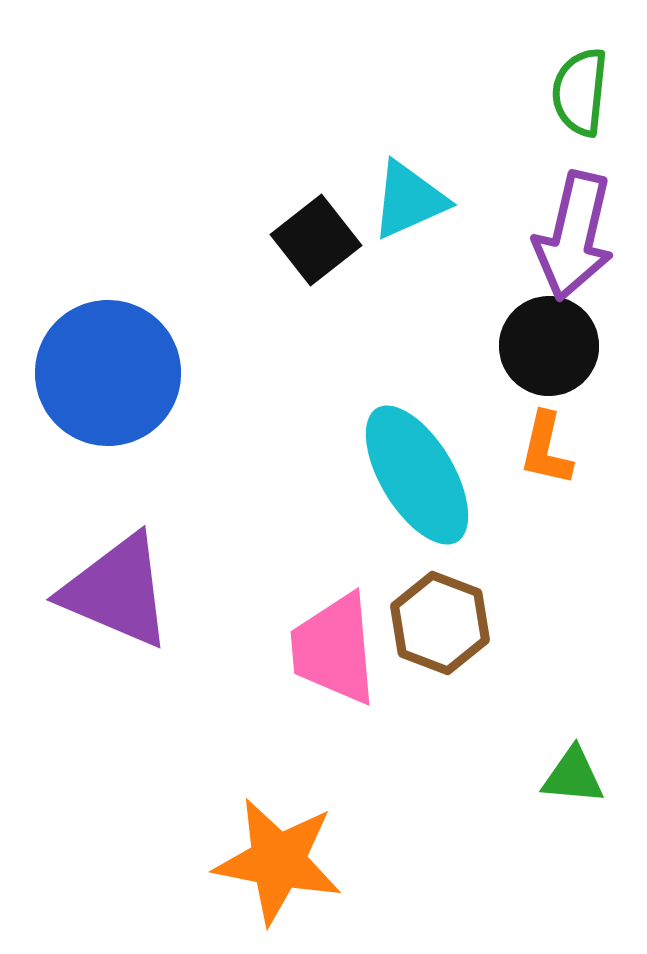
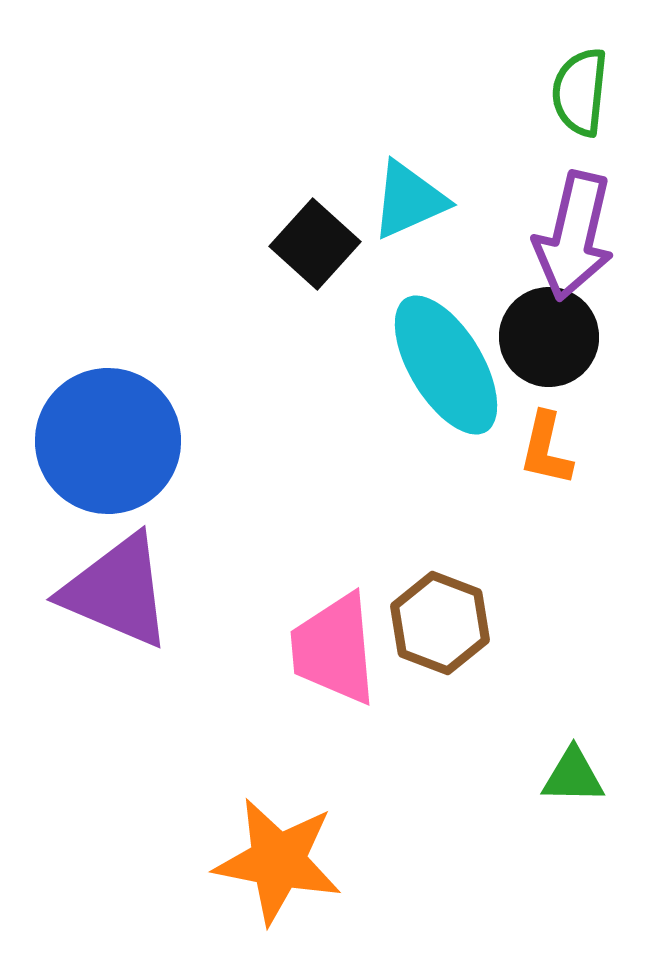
black square: moved 1 px left, 4 px down; rotated 10 degrees counterclockwise
black circle: moved 9 px up
blue circle: moved 68 px down
cyan ellipse: moved 29 px right, 110 px up
green triangle: rotated 4 degrees counterclockwise
